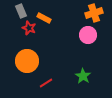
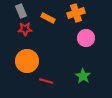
orange cross: moved 18 px left
orange rectangle: moved 4 px right
red star: moved 4 px left, 1 px down; rotated 24 degrees counterclockwise
pink circle: moved 2 px left, 3 px down
red line: moved 2 px up; rotated 48 degrees clockwise
